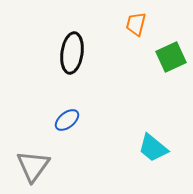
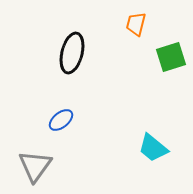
black ellipse: rotated 6 degrees clockwise
green square: rotated 8 degrees clockwise
blue ellipse: moved 6 px left
gray triangle: moved 2 px right
